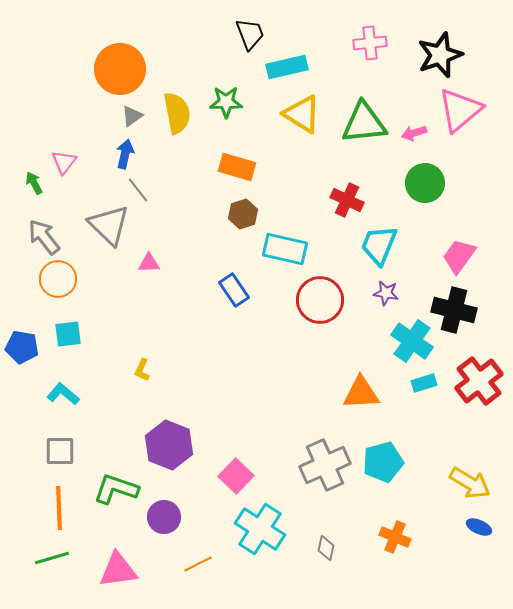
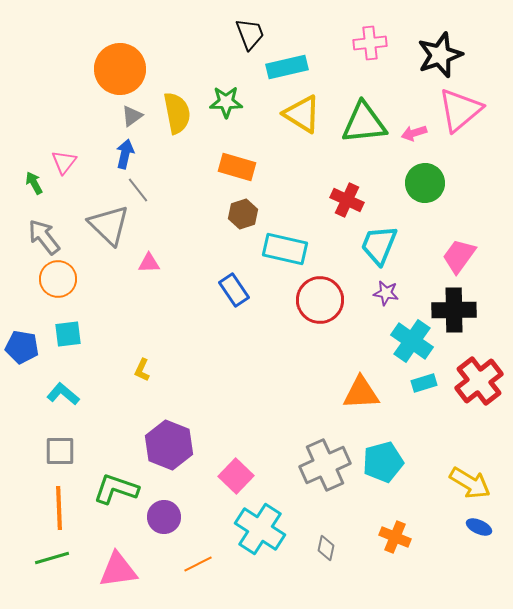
black cross at (454, 310): rotated 15 degrees counterclockwise
